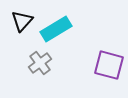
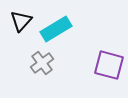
black triangle: moved 1 px left
gray cross: moved 2 px right
